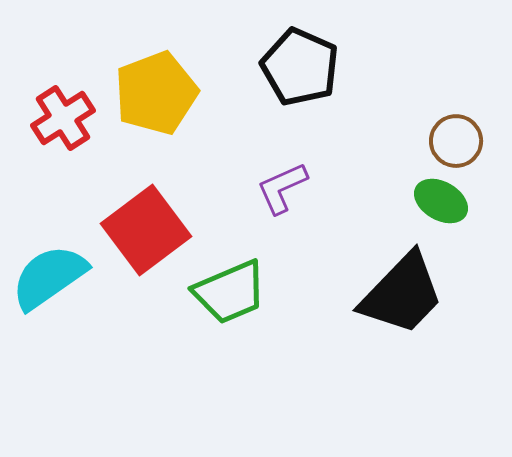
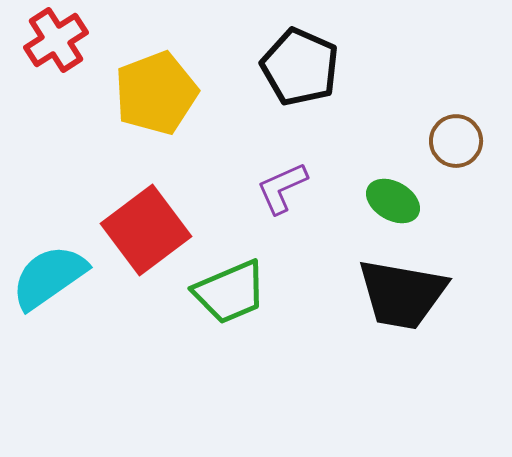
red cross: moved 7 px left, 78 px up
green ellipse: moved 48 px left
black trapezoid: rotated 56 degrees clockwise
